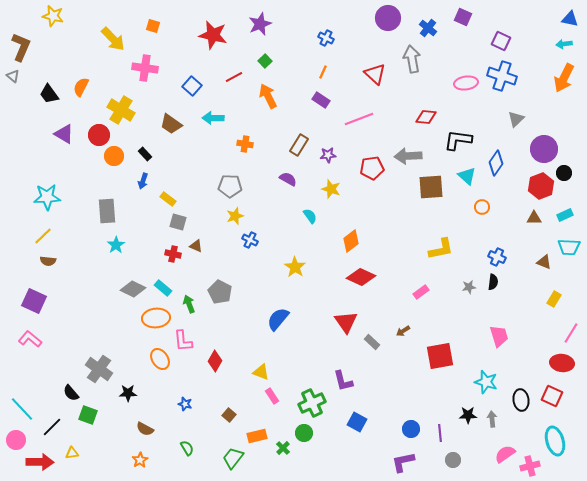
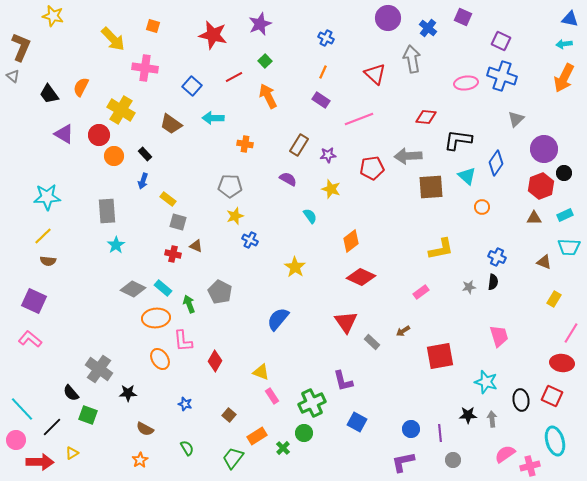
orange rectangle at (257, 436): rotated 18 degrees counterclockwise
yellow triangle at (72, 453): rotated 24 degrees counterclockwise
